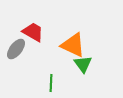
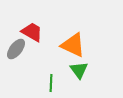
red trapezoid: moved 1 px left
green triangle: moved 4 px left, 6 px down
